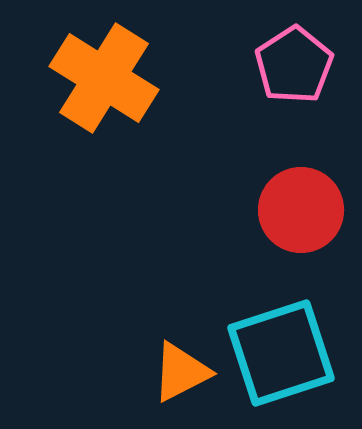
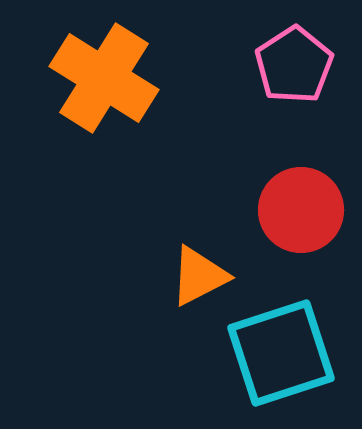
orange triangle: moved 18 px right, 96 px up
